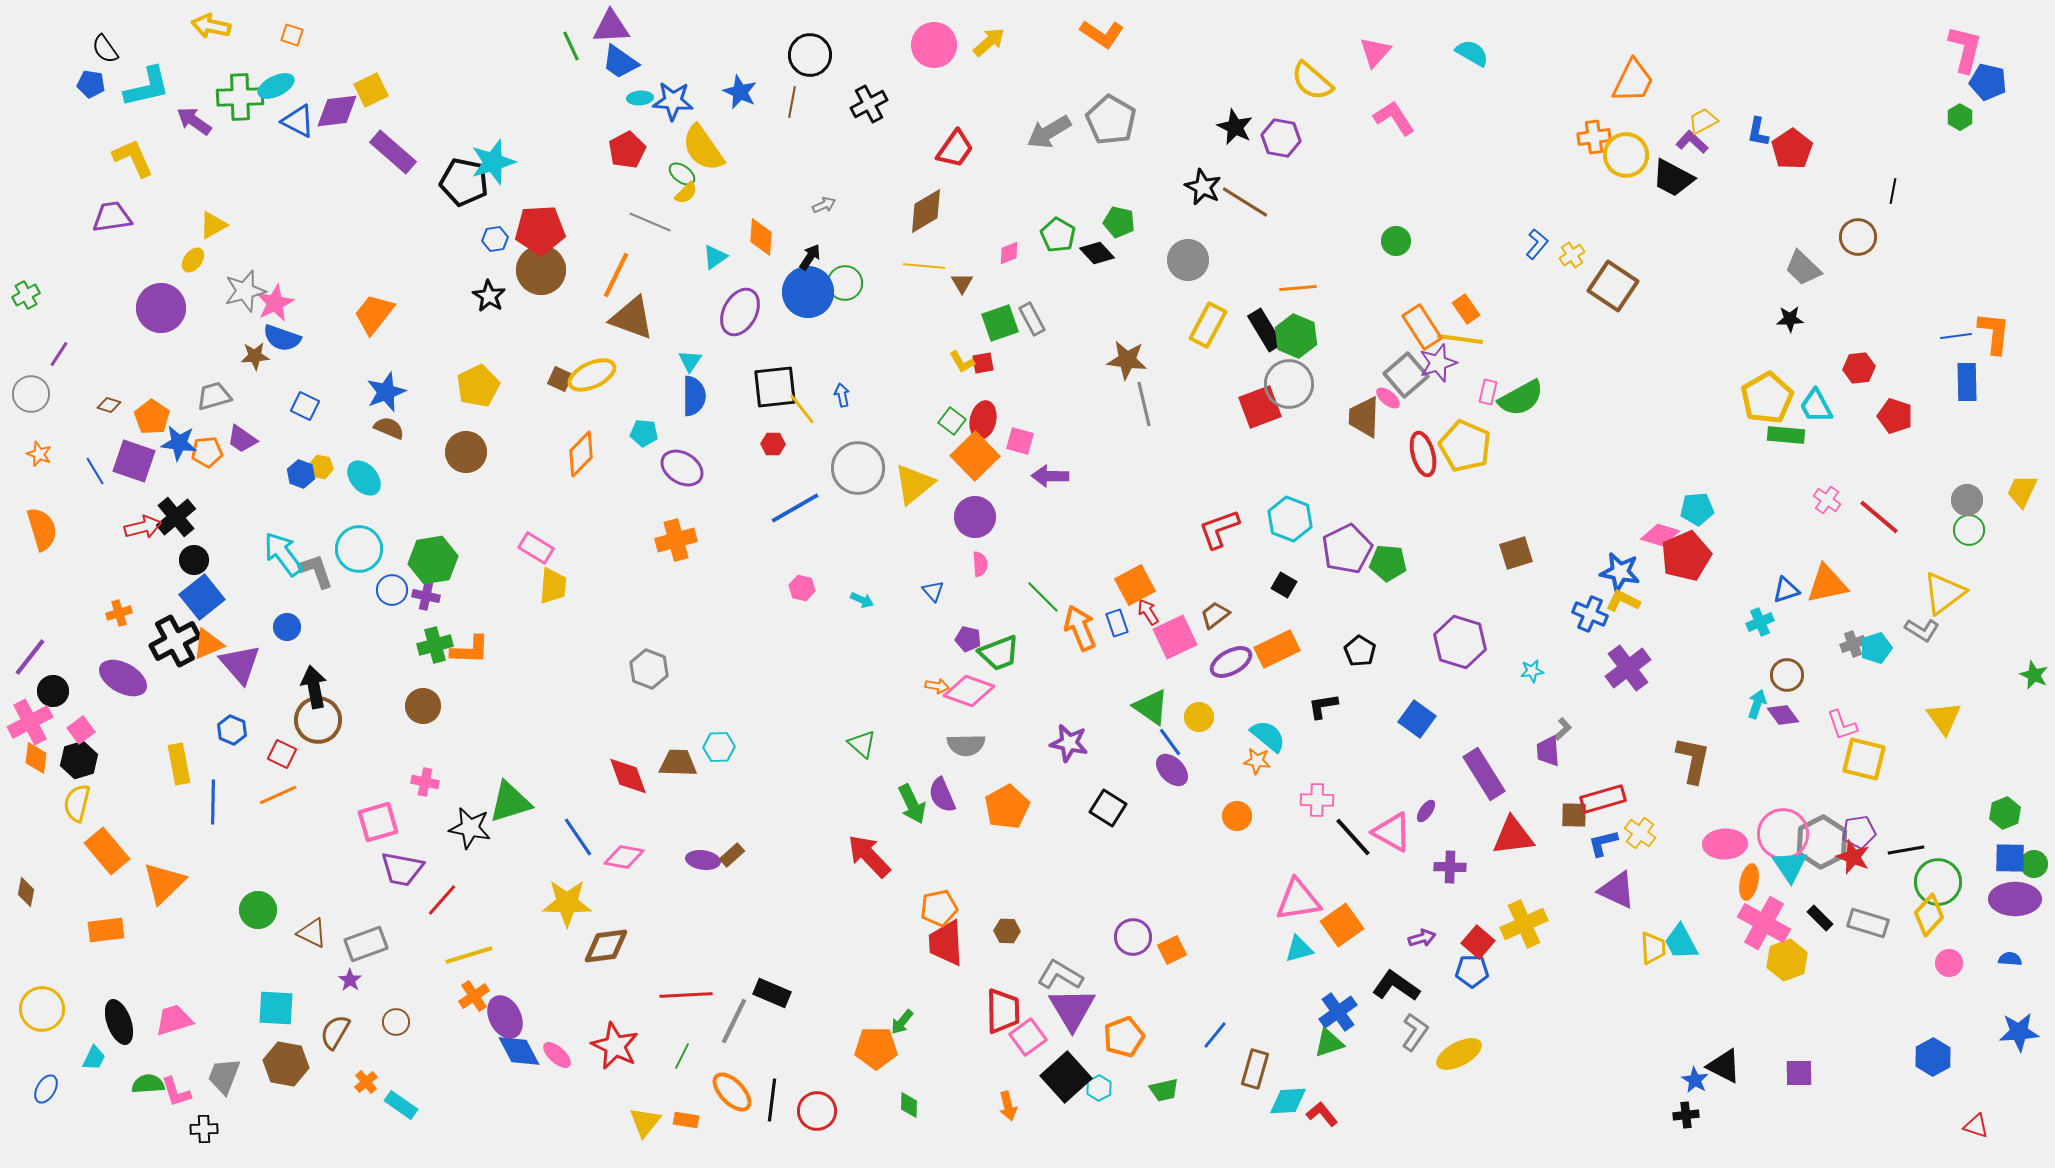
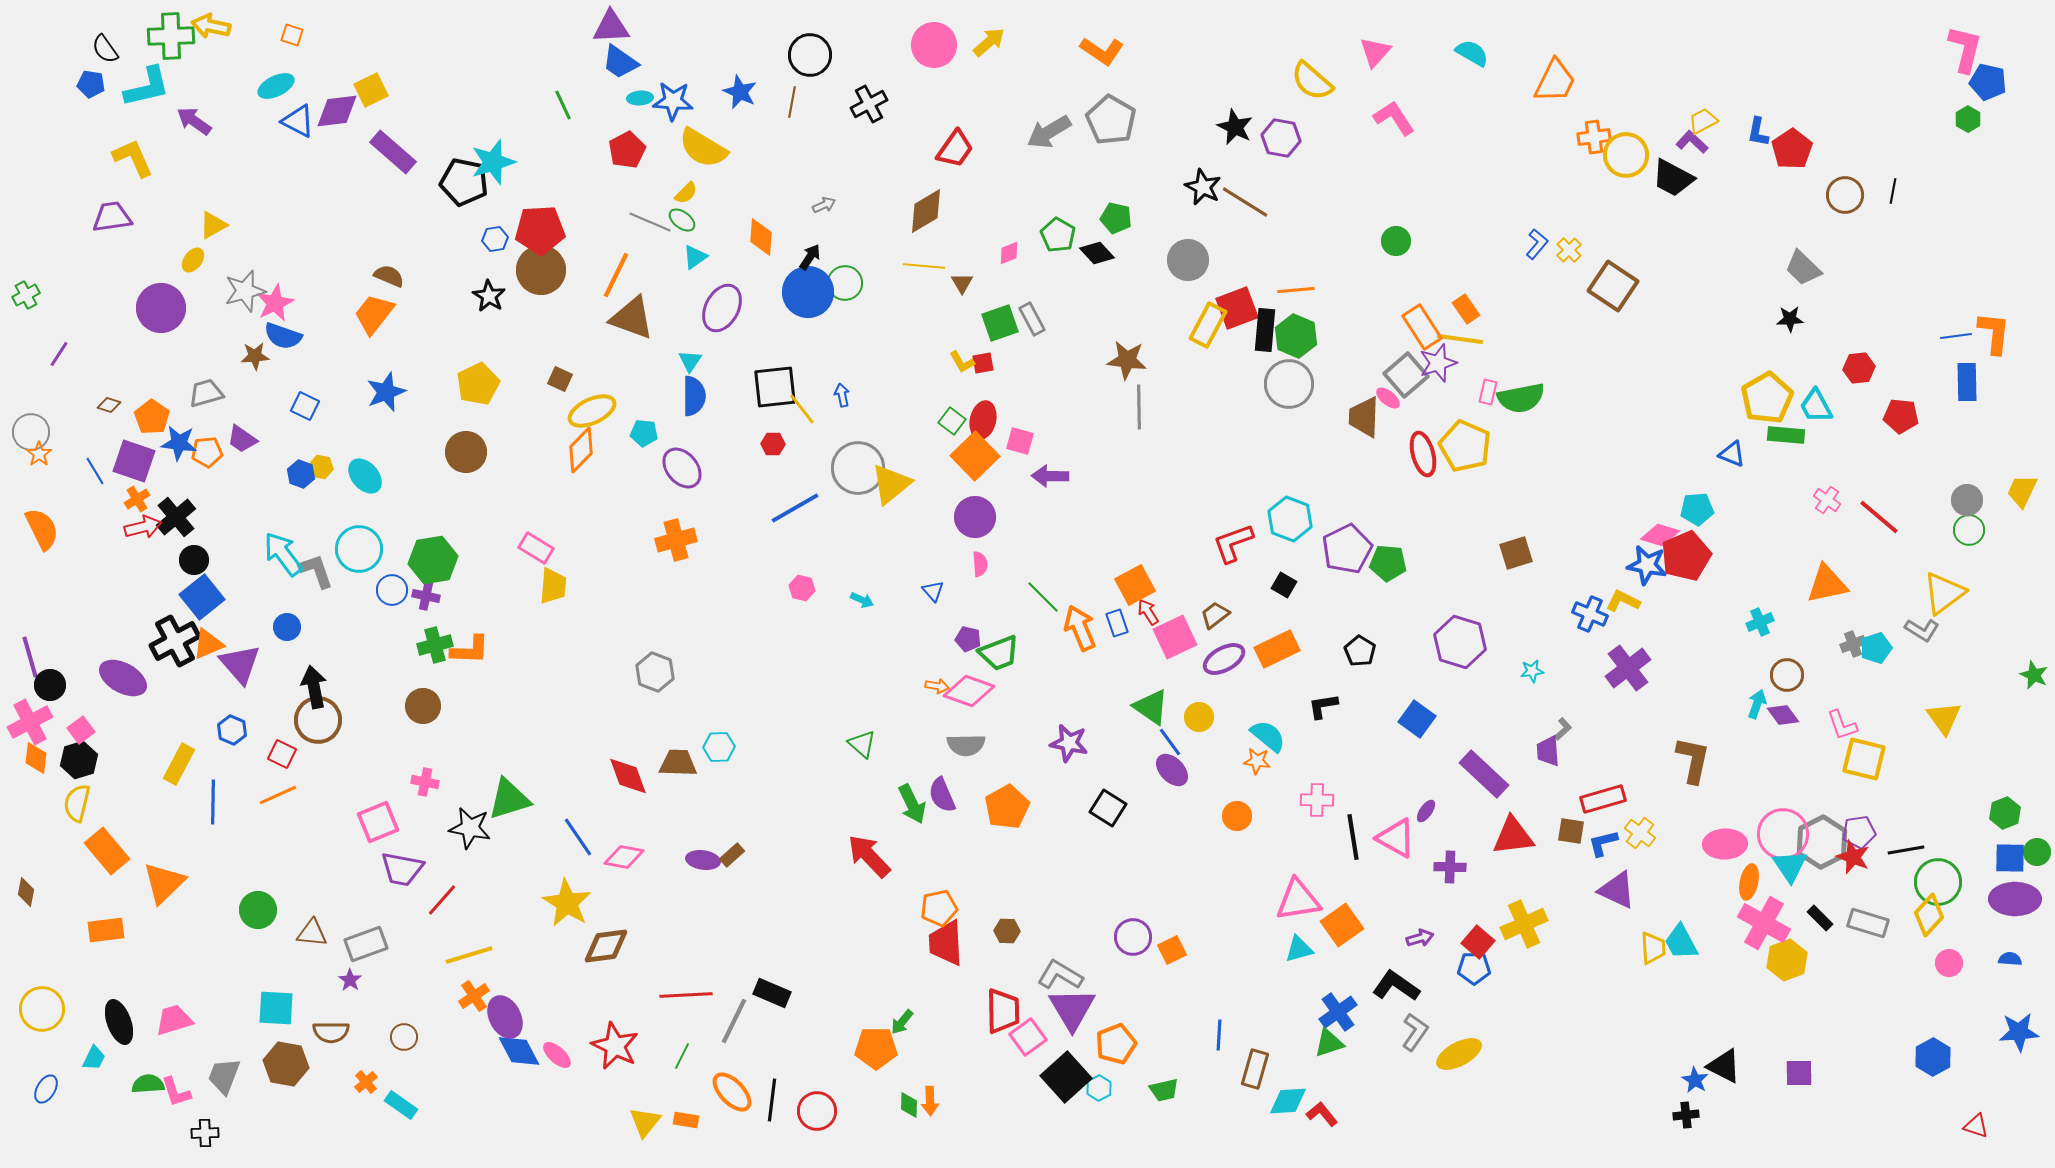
orange L-shape at (1102, 34): moved 17 px down
green line at (571, 46): moved 8 px left, 59 px down
orange trapezoid at (1633, 81): moved 78 px left
green cross at (240, 97): moved 69 px left, 61 px up
green hexagon at (1960, 117): moved 8 px right, 2 px down
yellow semicircle at (703, 148): rotated 24 degrees counterclockwise
green ellipse at (682, 174): moved 46 px down
green pentagon at (1119, 222): moved 3 px left, 4 px up
brown circle at (1858, 237): moved 13 px left, 42 px up
yellow cross at (1572, 255): moved 3 px left, 5 px up; rotated 10 degrees counterclockwise
cyan triangle at (715, 257): moved 20 px left
orange line at (1298, 288): moved 2 px left, 2 px down
purple ellipse at (740, 312): moved 18 px left, 4 px up
black rectangle at (1265, 330): rotated 36 degrees clockwise
blue semicircle at (282, 338): moved 1 px right, 2 px up
yellow ellipse at (592, 375): moved 36 px down
yellow pentagon at (478, 386): moved 2 px up
gray circle at (31, 394): moved 38 px down
gray trapezoid at (214, 396): moved 8 px left, 3 px up
green semicircle at (1521, 398): rotated 18 degrees clockwise
gray line at (1144, 404): moved 5 px left, 3 px down; rotated 12 degrees clockwise
red square at (1260, 407): moved 23 px left, 99 px up
red pentagon at (1895, 416): moved 6 px right; rotated 12 degrees counterclockwise
brown semicircle at (389, 428): moved 152 px up
orange star at (39, 454): rotated 15 degrees clockwise
orange diamond at (581, 454): moved 4 px up
purple ellipse at (682, 468): rotated 18 degrees clockwise
cyan ellipse at (364, 478): moved 1 px right, 2 px up
yellow triangle at (914, 484): moved 23 px left
orange semicircle at (42, 529): rotated 9 degrees counterclockwise
red L-shape at (1219, 529): moved 14 px right, 14 px down
blue star at (1620, 572): moved 27 px right, 7 px up
blue triangle at (1786, 590): moved 54 px left, 136 px up; rotated 40 degrees clockwise
orange cross at (119, 613): moved 18 px right, 114 px up; rotated 15 degrees counterclockwise
purple line at (30, 657): rotated 54 degrees counterclockwise
purple ellipse at (1231, 662): moved 7 px left, 3 px up
gray hexagon at (649, 669): moved 6 px right, 3 px down
black circle at (53, 691): moved 3 px left, 6 px up
yellow rectangle at (179, 764): rotated 39 degrees clockwise
purple rectangle at (1484, 774): rotated 15 degrees counterclockwise
green triangle at (510, 802): moved 1 px left, 3 px up
brown square at (1574, 815): moved 3 px left, 16 px down; rotated 8 degrees clockwise
pink square at (378, 822): rotated 6 degrees counterclockwise
pink triangle at (1392, 832): moved 4 px right, 6 px down
black line at (1353, 837): rotated 33 degrees clockwise
green circle at (2034, 864): moved 3 px right, 12 px up
yellow star at (567, 903): rotated 30 degrees clockwise
brown triangle at (312, 933): rotated 20 degrees counterclockwise
purple arrow at (1422, 938): moved 2 px left
blue pentagon at (1472, 971): moved 2 px right, 3 px up
brown circle at (396, 1022): moved 8 px right, 15 px down
brown semicircle at (335, 1032): moved 4 px left; rotated 120 degrees counterclockwise
blue line at (1215, 1035): moved 4 px right; rotated 36 degrees counterclockwise
orange pentagon at (1124, 1037): moved 8 px left, 7 px down
orange arrow at (1008, 1106): moved 78 px left, 5 px up; rotated 12 degrees clockwise
black cross at (204, 1129): moved 1 px right, 4 px down
